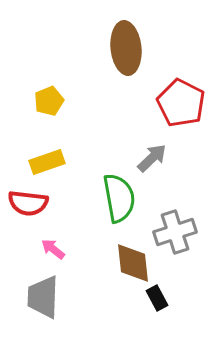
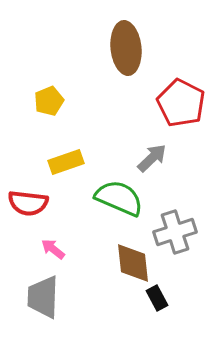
yellow rectangle: moved 19 px right
green semicircle: rotated 57 degrees counterclockwise
